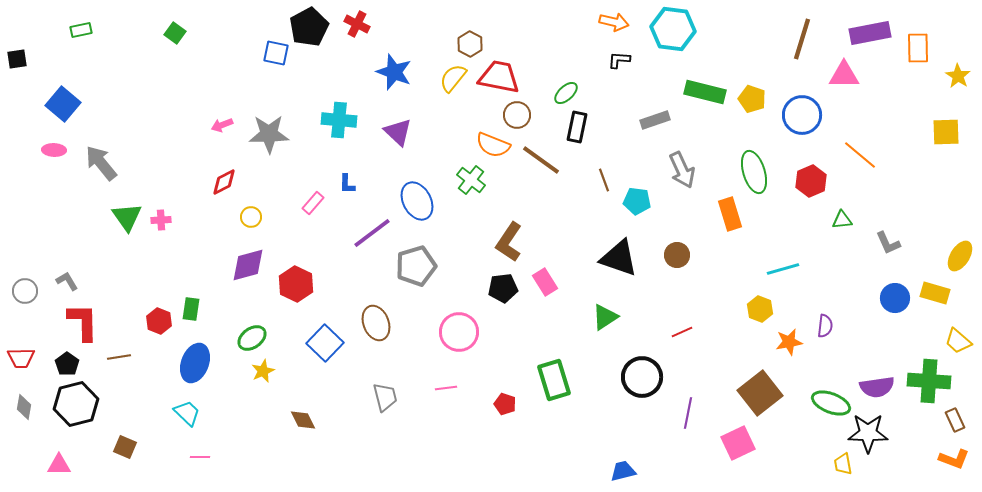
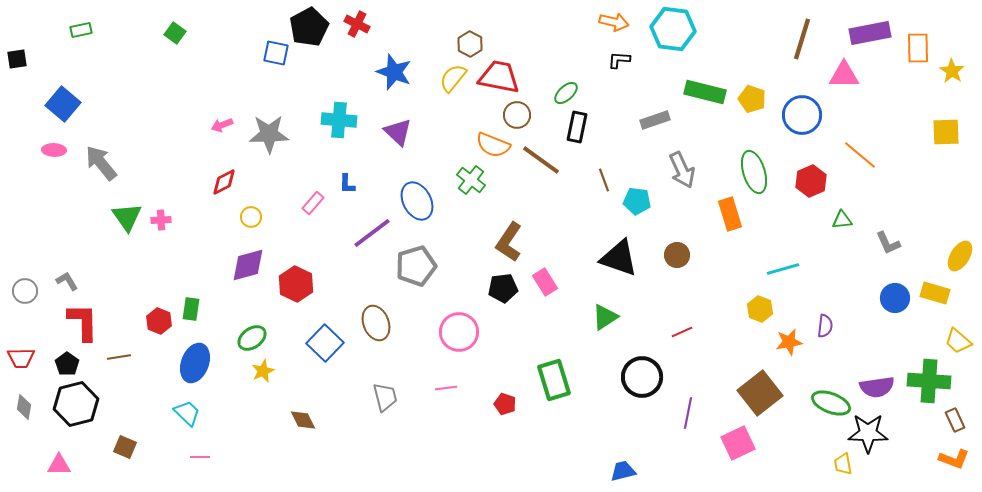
yellow star at (958, 76): moved 6 px left, 5 px up
